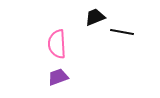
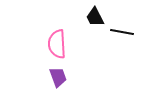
black trapezoid: rotated 95 degrees counterclockwise
purple trapezoid: rotated 90 degrees clockwise
